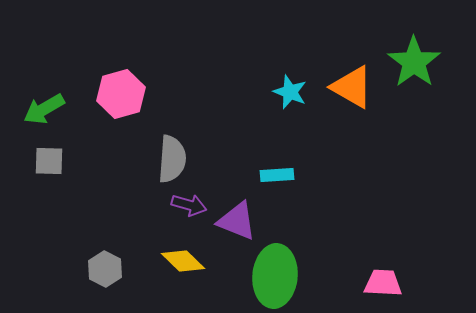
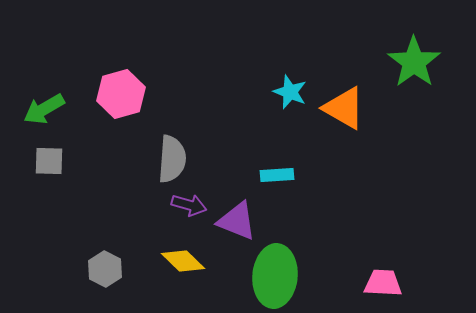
orange triangle: moved 8 px left, 21 px down
